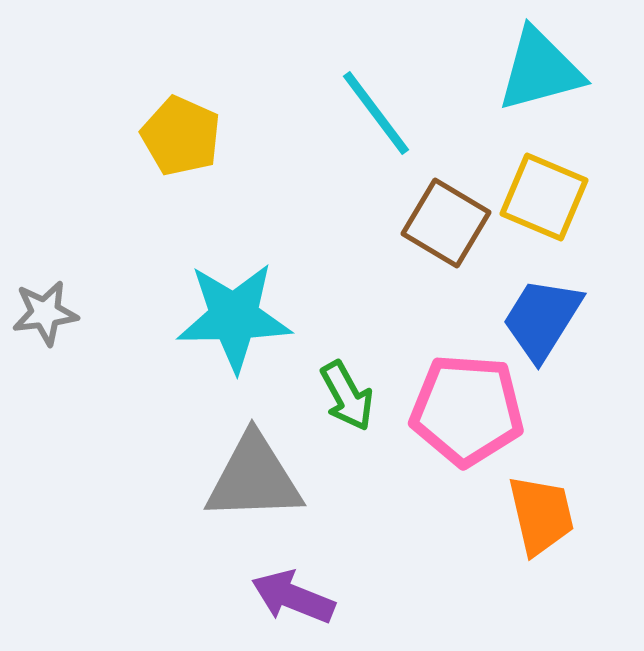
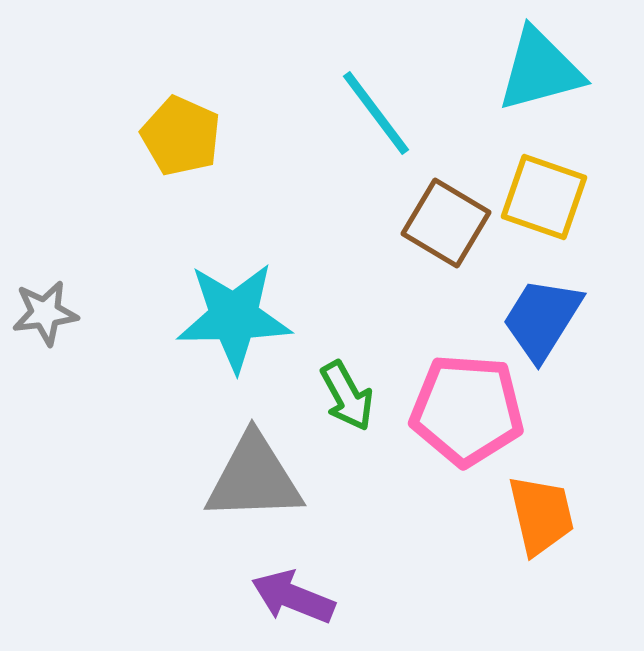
yellow square: rotated 4 degrees counterclockwise
